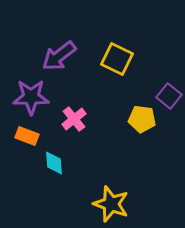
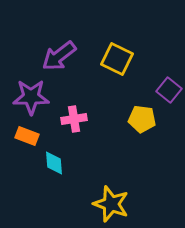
purple square: moved 6 px up
pink cross: rotated 30 degrees clockwise
